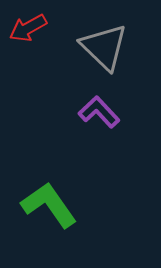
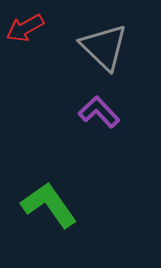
red arrow: moved 3 px left
